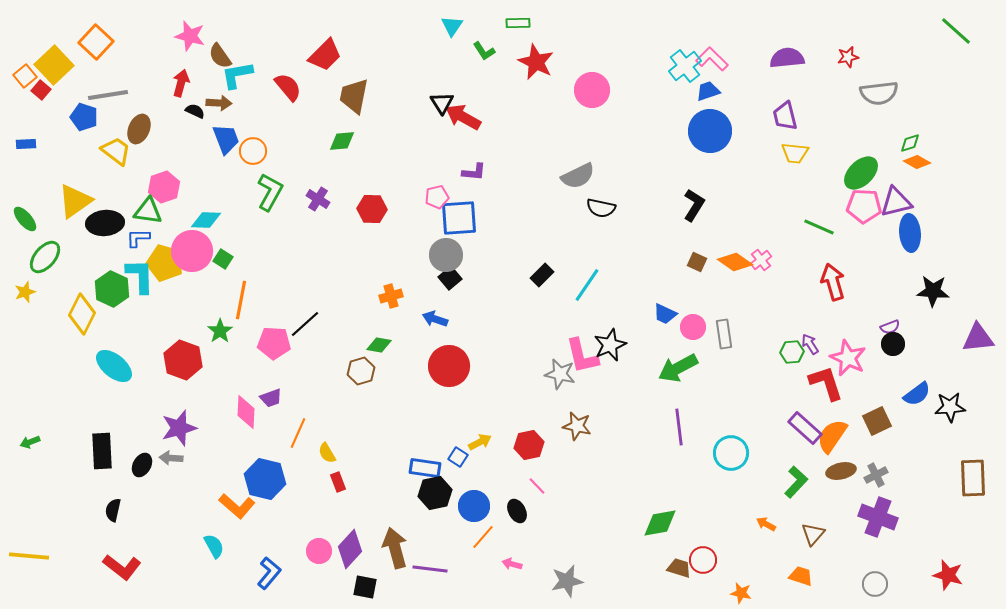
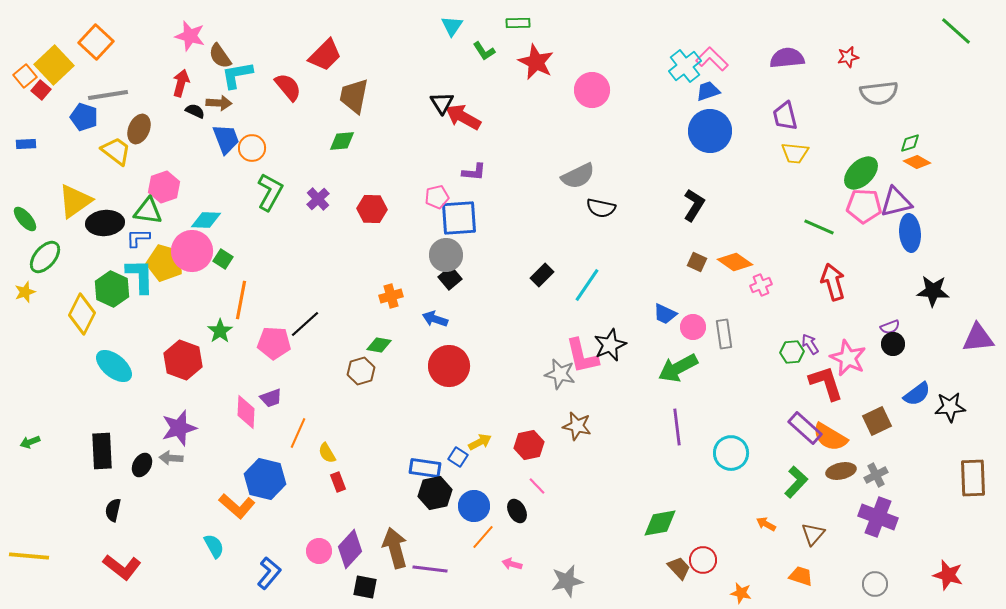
orange circle at (253, 151): moved 1 px left, 3 px up
purple cross at (318, 199): rotated 15 degrees clockwise
pink cross at (761, 260): moved 25 px down; rotated 15 degrees clockwise
purple line at (679, 427): moved 2 px left
orange semicircle at (832, 436): moved 2 px left, 1 px down; rotated 93 degrees counterclockwise
brown trapezoid at (679, 568): rotated 30 degrees clockwise
